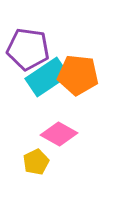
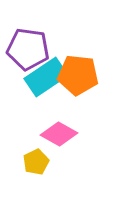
cyan rectangle: moved 1 px left
